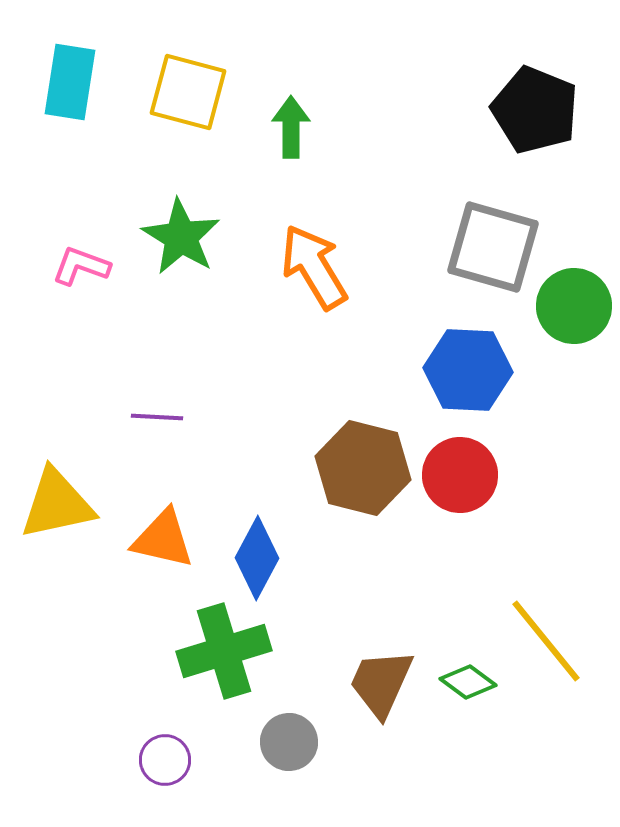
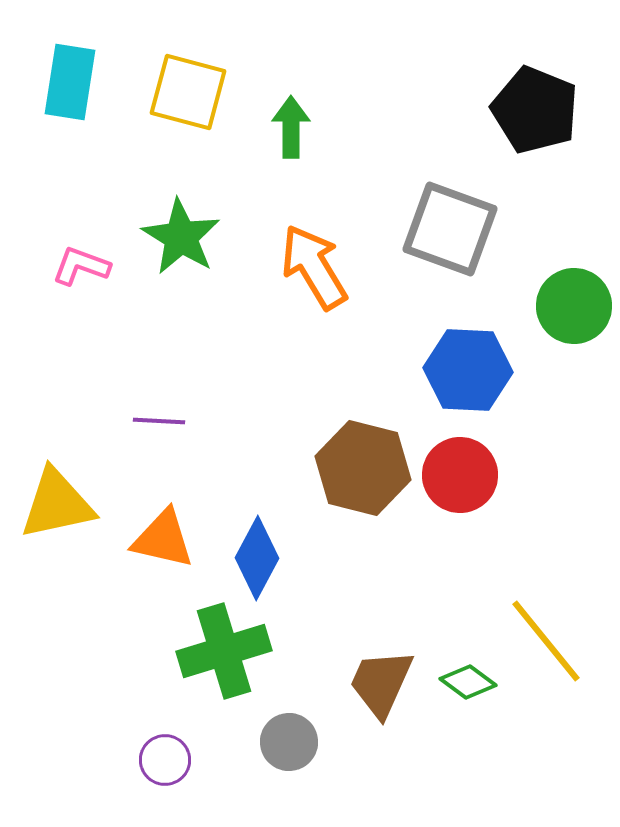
gray square: moved 43 px left, 18 px up; rotated 4 degrees clockwise
purple line: moved 2 px right, 4 px down
